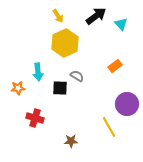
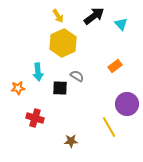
black arrow: moved 2 px left
yellow hexagon: moved 2 px left
